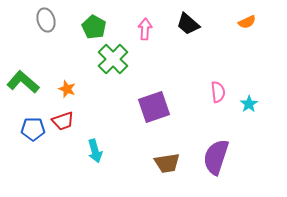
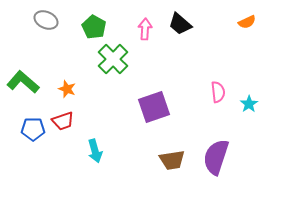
gray ellipse: rotated 50 degrees counterclockwise
black trapezoid: moved 8 px left
brown trapezoid: moved 5 px right, 3 px up
